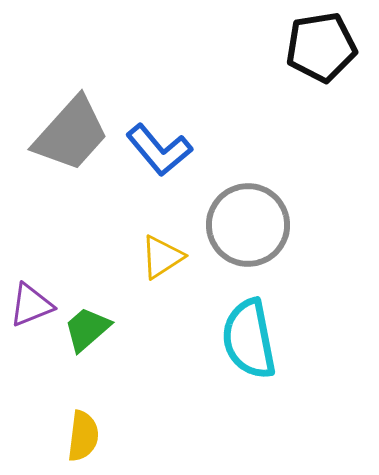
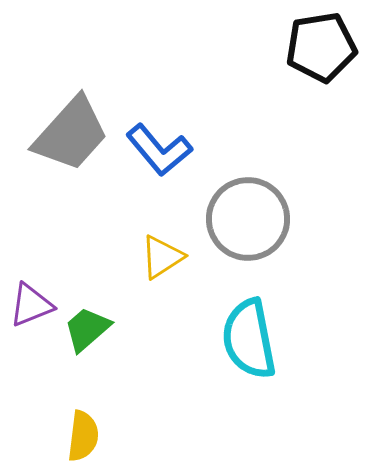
gray circle: moved 6 px up
